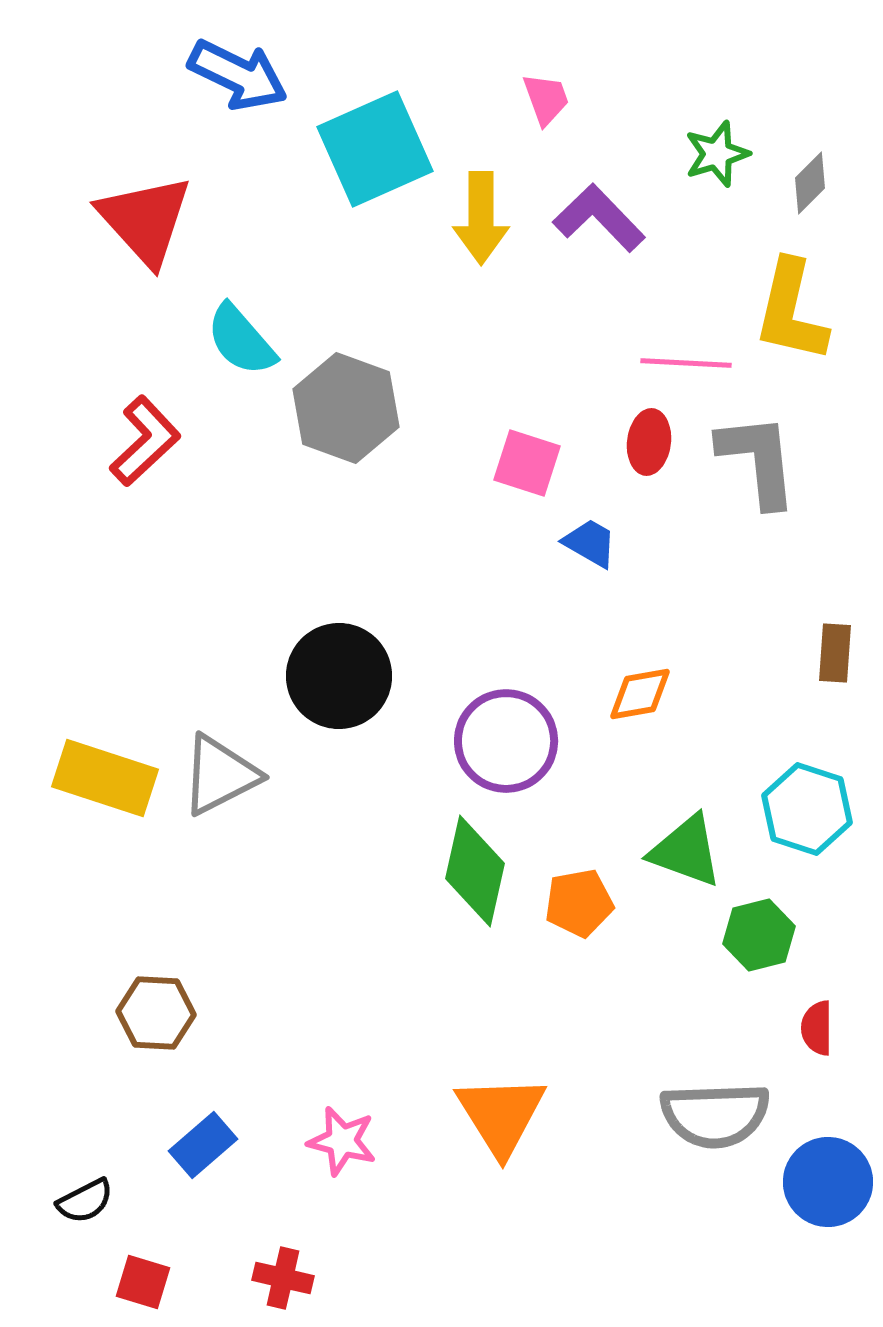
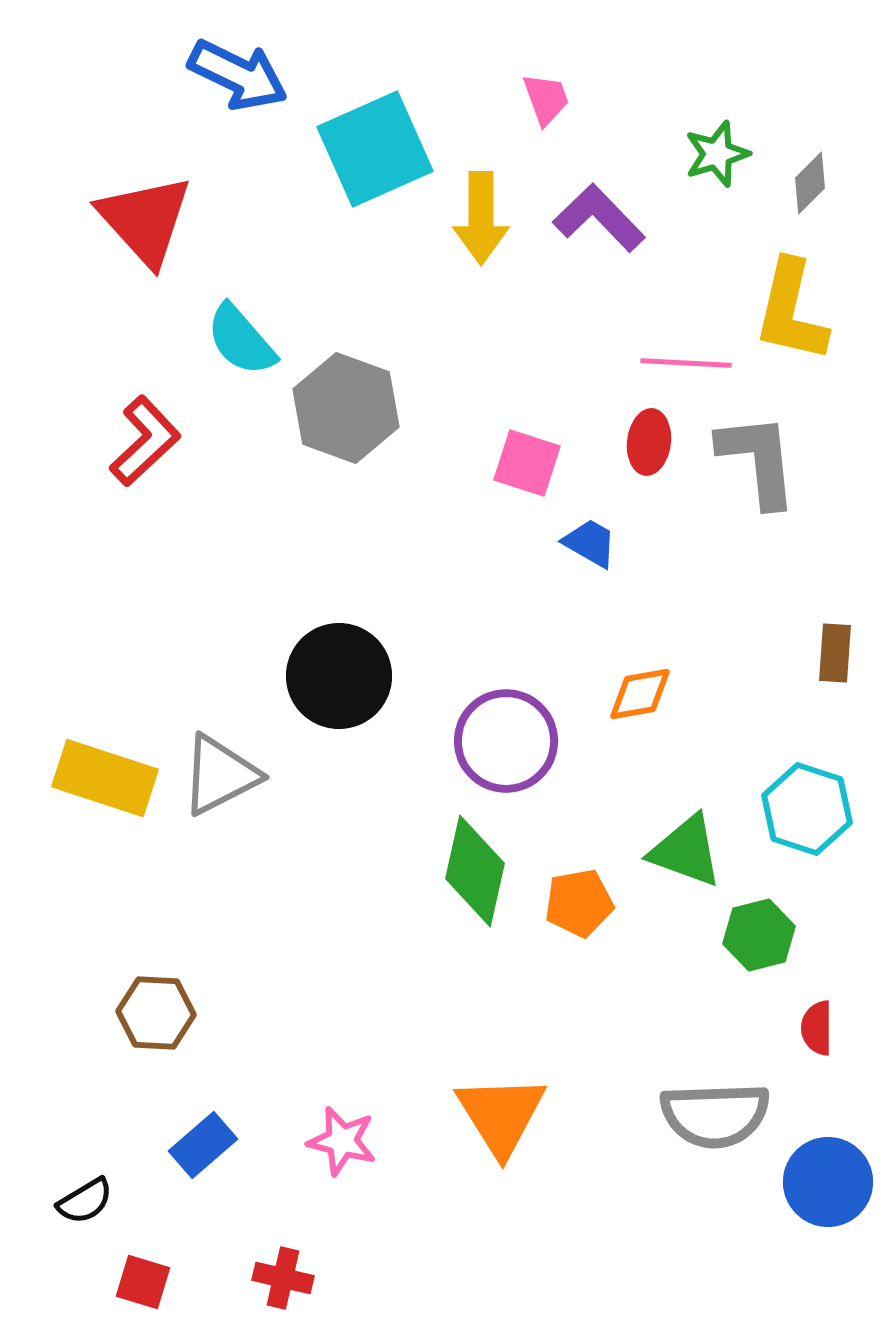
black semicircle: rotated 4 degrees counterclockwise
